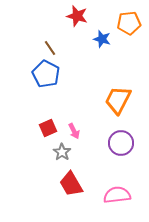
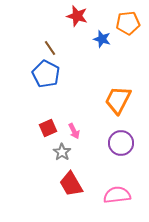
orange pentagon: moved 1 px left
